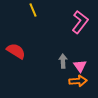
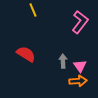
red semicircle: moved 10 px right, 3 px down
